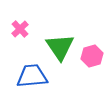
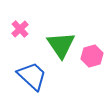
green triangle: moved 1 px right, 2 px up
blue trapezoid: rotated 48 degrees clockwise
